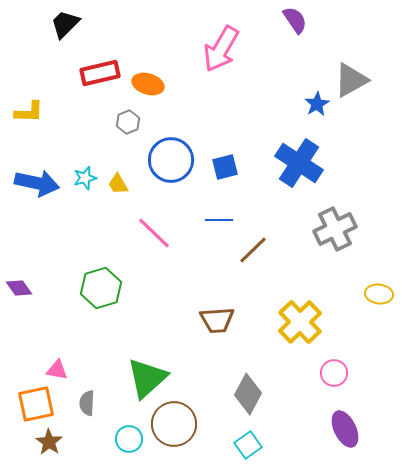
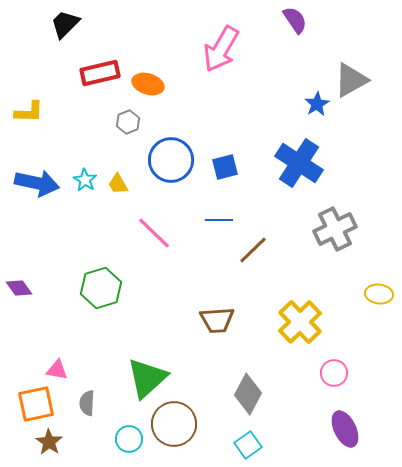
cyan star: moved 2 px down; rotated 25 degrees counterclockwise
